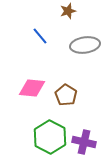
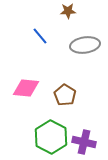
brown star: rotated 14 degrees clockwise
pink diamond: moved 6 px left
brown pentagon: moved 1 px left
green hexagon: moved 1 px right
